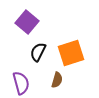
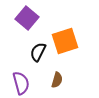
purple square: moved 4 px up
orange square: moved 6 px left, 12 px up
